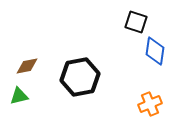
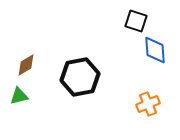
black square: moved 1 px up
blue diamond: moved 1 px up; rotated 12 degrees counterclockwise
brown diamond: moved 1 px left, 1 px up; rotated 20 degrees counterclockwise
orange cross: moved 2 px left
